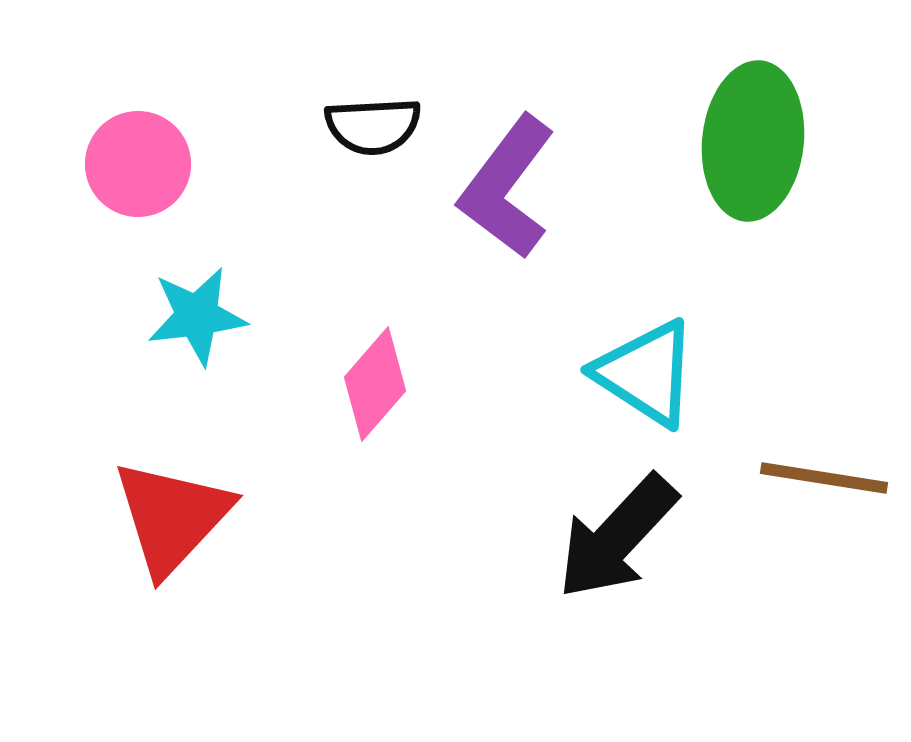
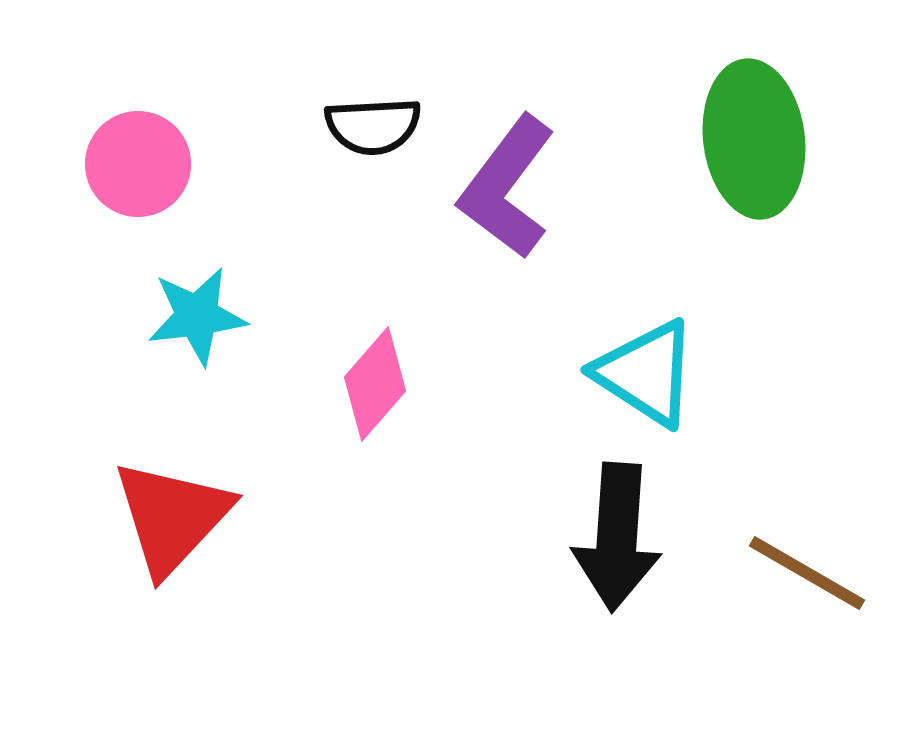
green ellipse: moved 1 px right, 2 px up; rotated 13 degrees counterclockwise
brown line: moved 17 px left, 95 px down; rotated 21 degrees clockwise
black arrow: rotated 39 degrees counterclockwise
